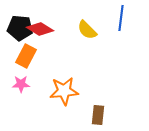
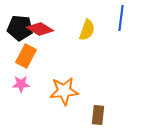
yellow semicircle: rotated 115 degrees counterclockwise
